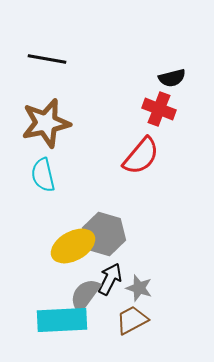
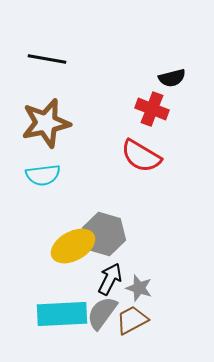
red cross: moved 7 px left
red semicircle: rotated 81 degrees clockwise
cyan semicircle: rotated 84 degrees counterclockwise
gray semicircle: moved 17 px right, 18 px down
cyan rectangle: moved 6 px up
